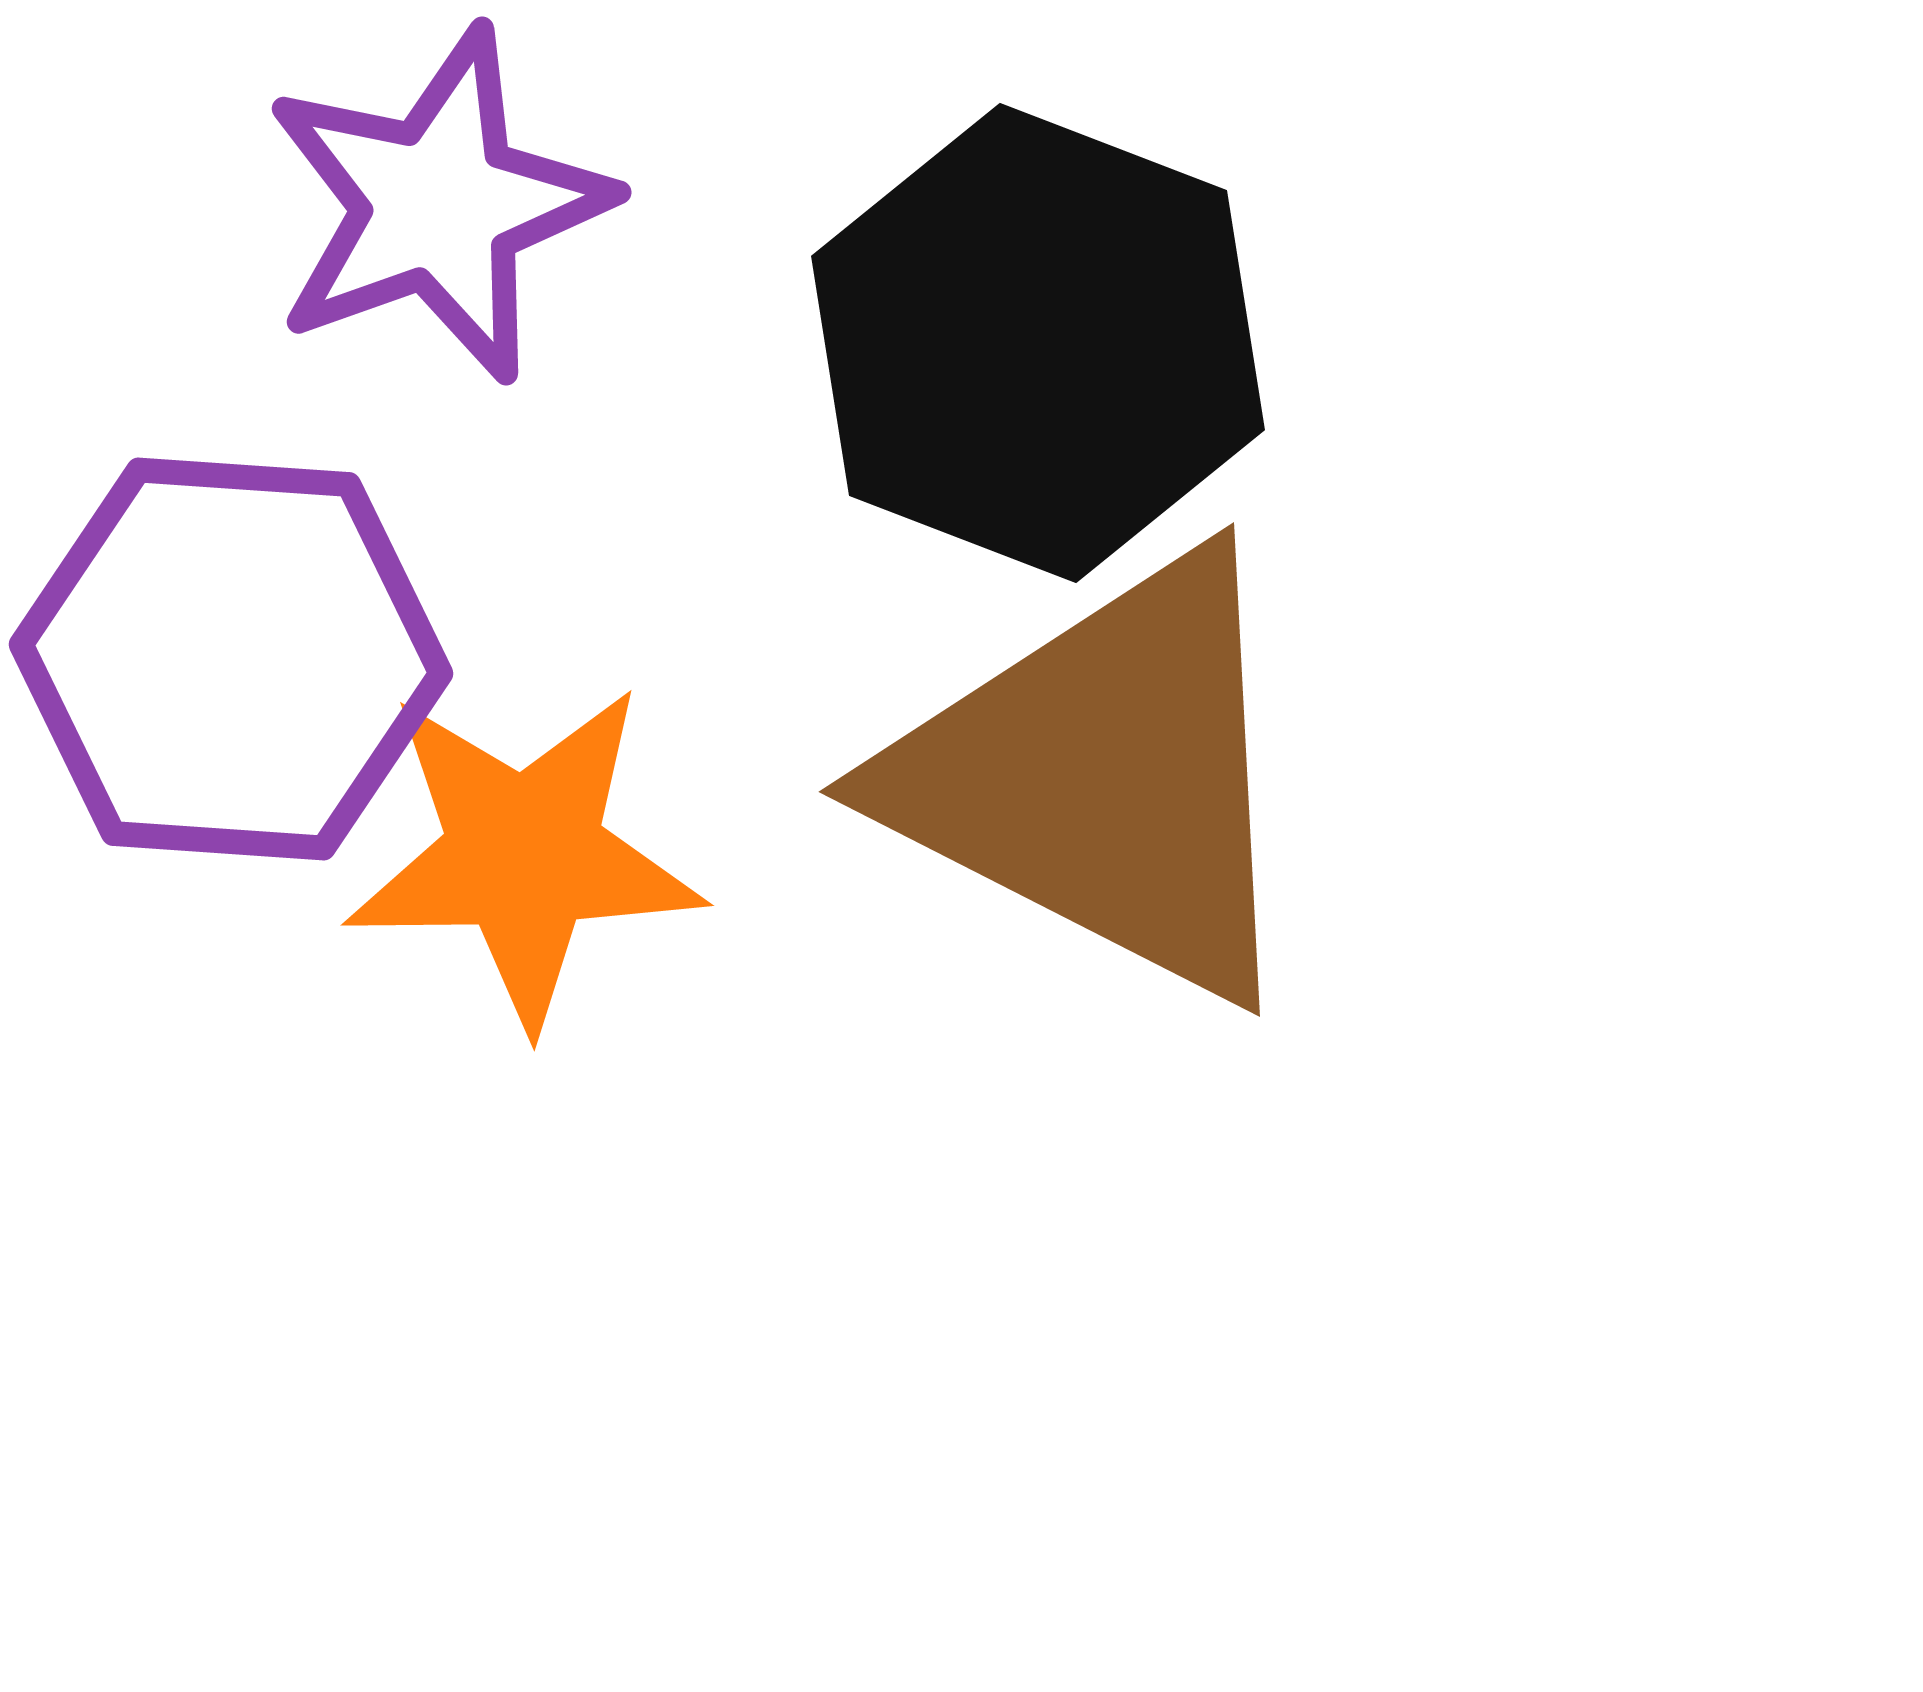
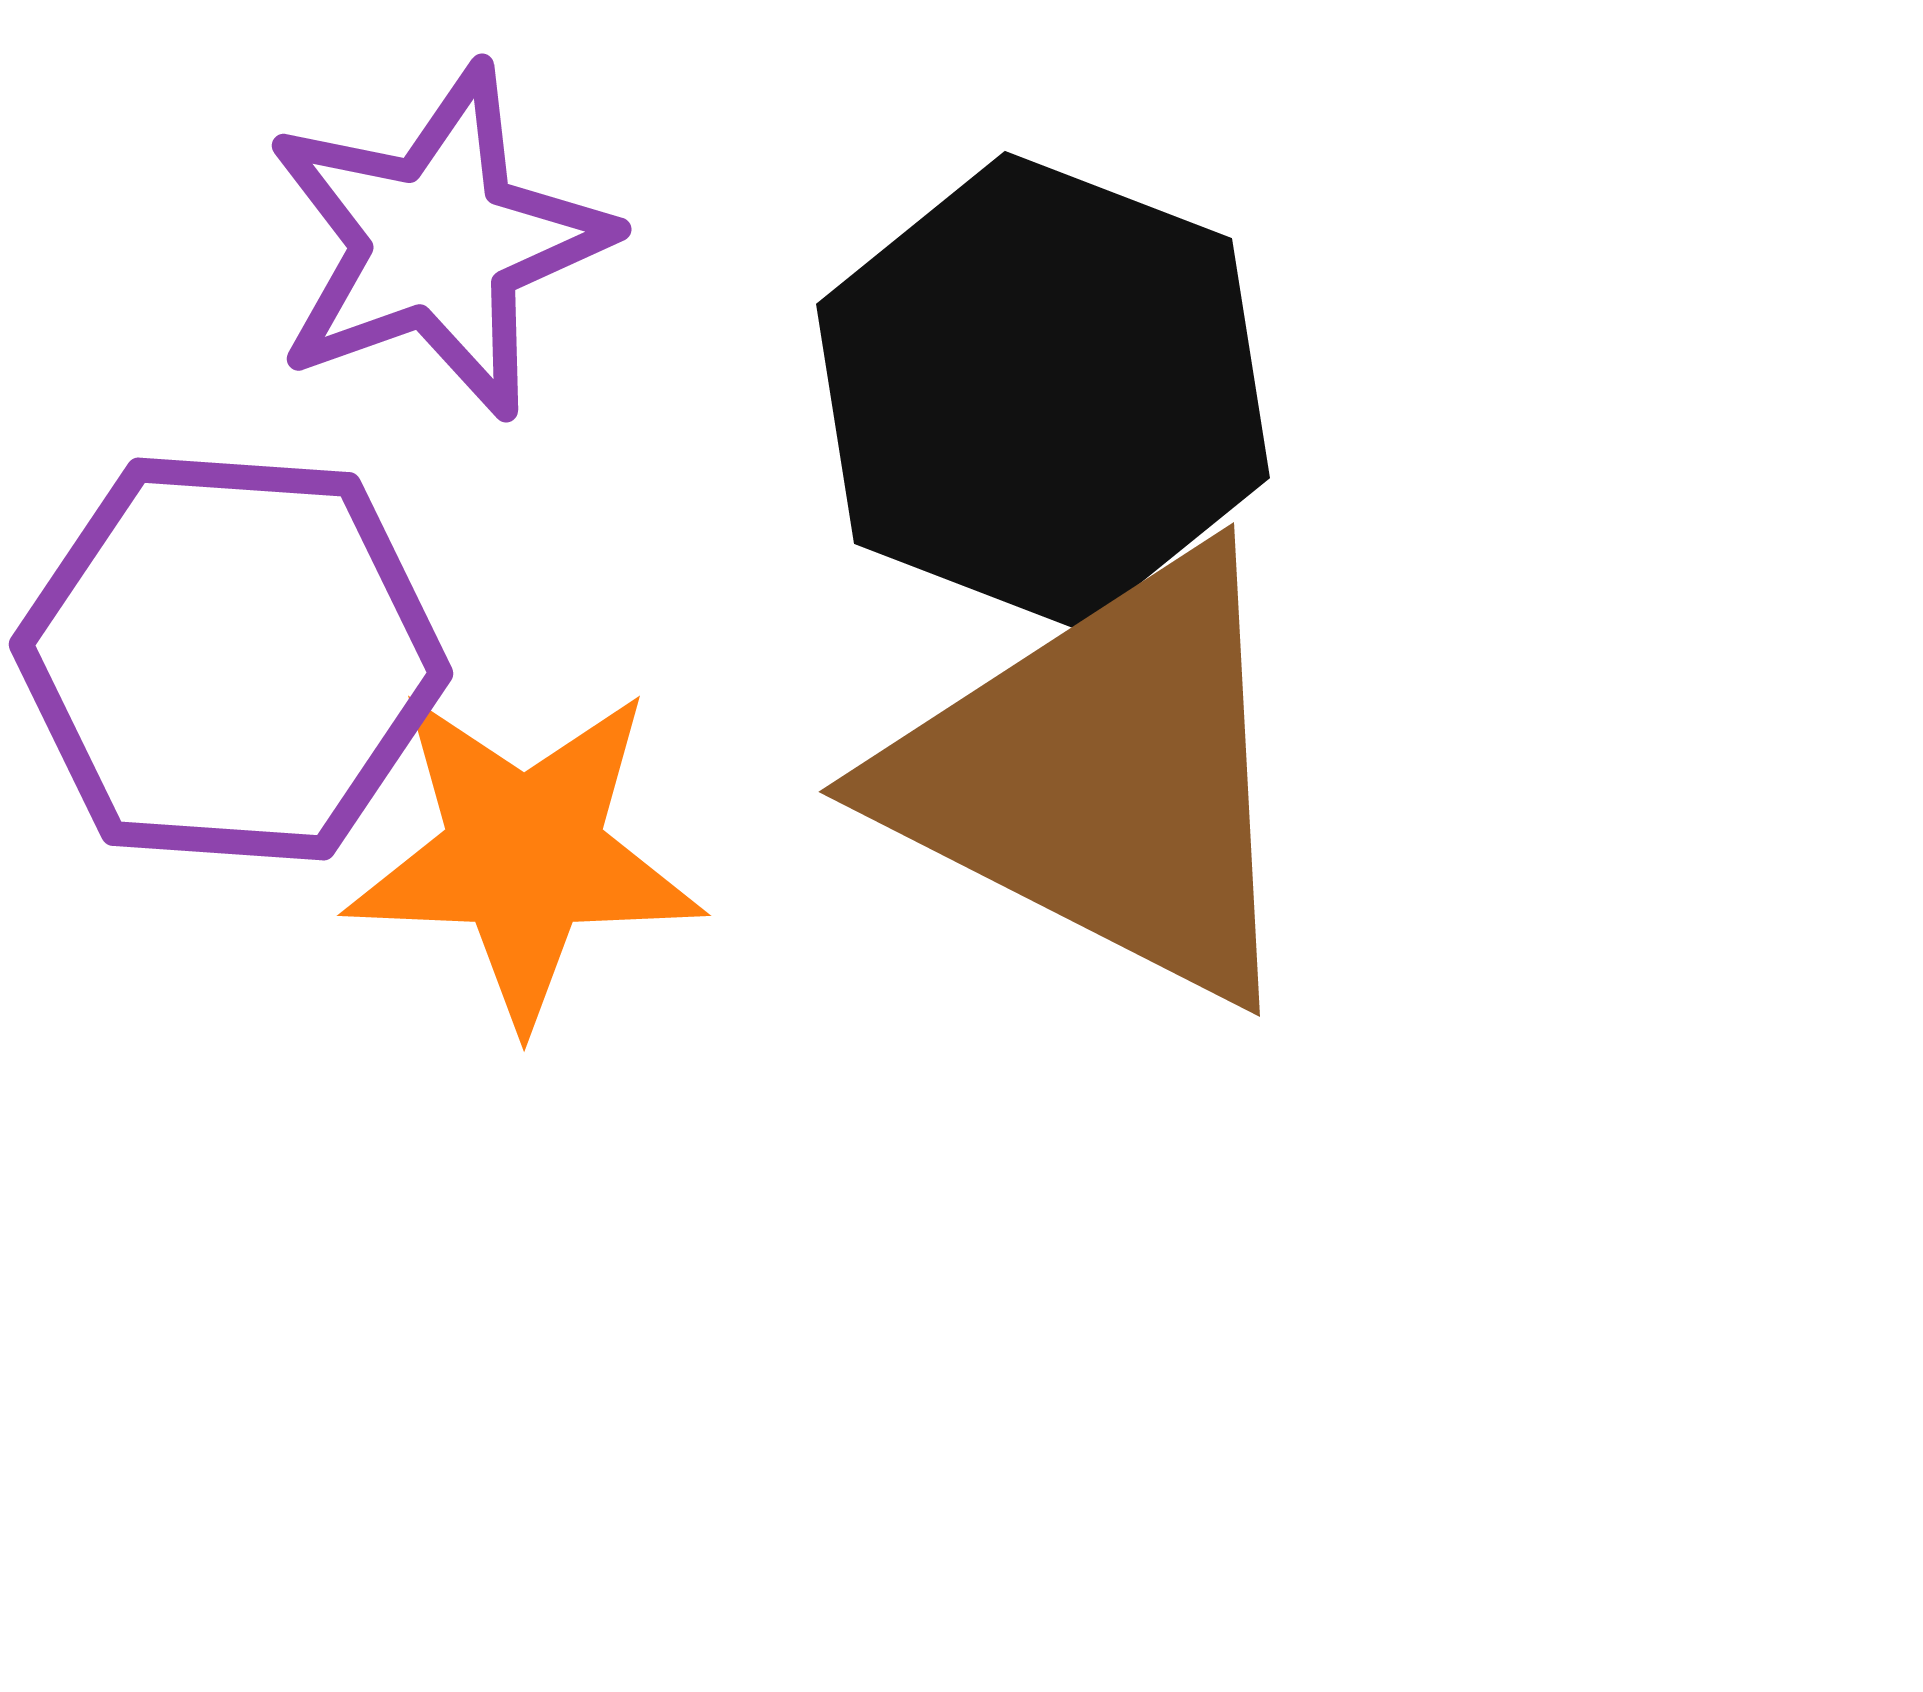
purple star: moved 37 px down
black hexagon: moved 5 px right, 48 px down
orange star: rotated 3 degrees clockwise
